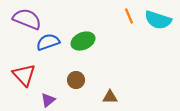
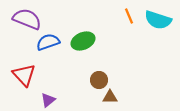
brown circle: moved 23 px right
